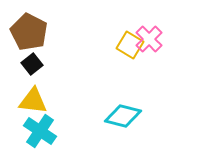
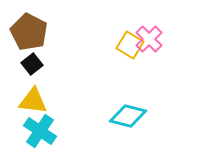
cyan diamond: moved 5 px right
